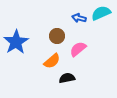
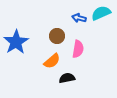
pink semicircle: rotated 138 degrees clockwise
